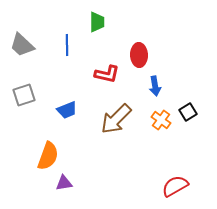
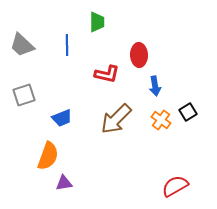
blue trapezoid: moved 5 px left, 8 px down
